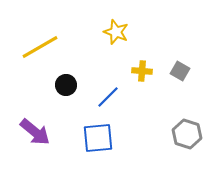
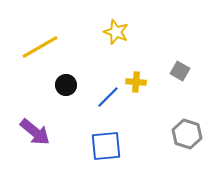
yellow cross: moved 6 px left, 11 px down
blue square: moved 8 px right, 8 px down
